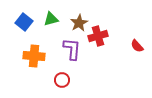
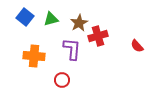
blue square: moved 1 px right, 5 px up
